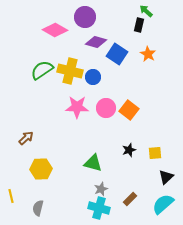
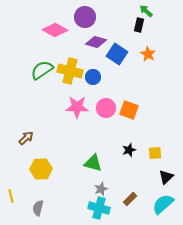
orange square: rotated 18 degrees counterclockwise
